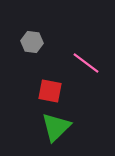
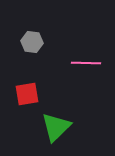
pink line: rotated 36 degrees counterclockwise
red square: moved 23 px left, 3 px down; rotated 20 degrees counterclockwise
